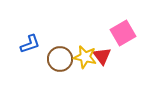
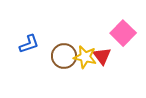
pink square: rotated 15 degrees counterclockwise
blue L-shape: moved 1 px left
brown circle: moved 4 px right, 3 px up
